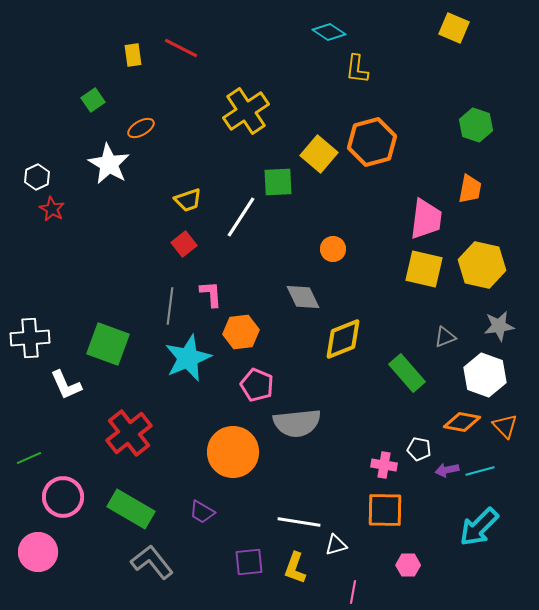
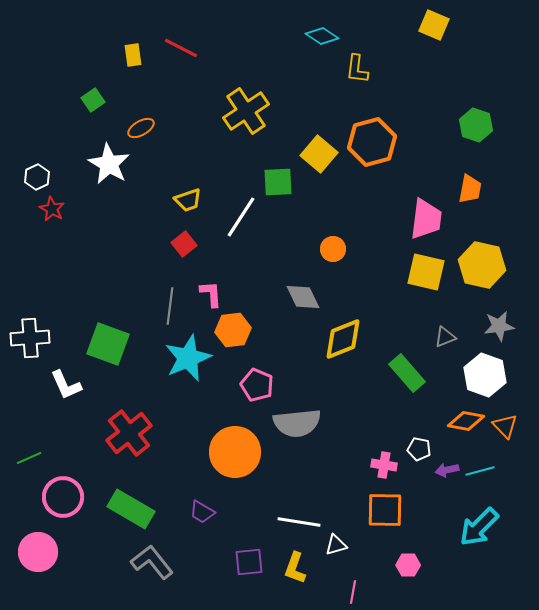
yellow square at (454, 28): moved 20 px left, 3 px up
cyan diamond at (329, 32): moved 7 px left, 4 px down
yellow square at (424, 269): moved 2 px right, 3 px down
orange hexagon at (241, 332): moved 8 px left, 2 px up
orange diamond at (462, 422): moved 4 px right, 1 px up
orange circle at (233, 452): moved 2 px right
